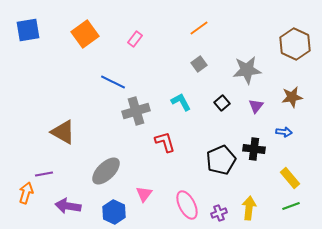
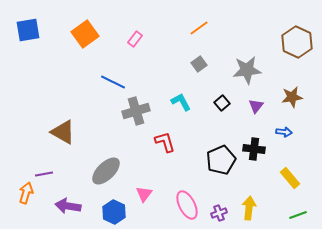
brown hexagon: moved 2 px right, 2 px up
green line: moved 7 px right, 9 px down
